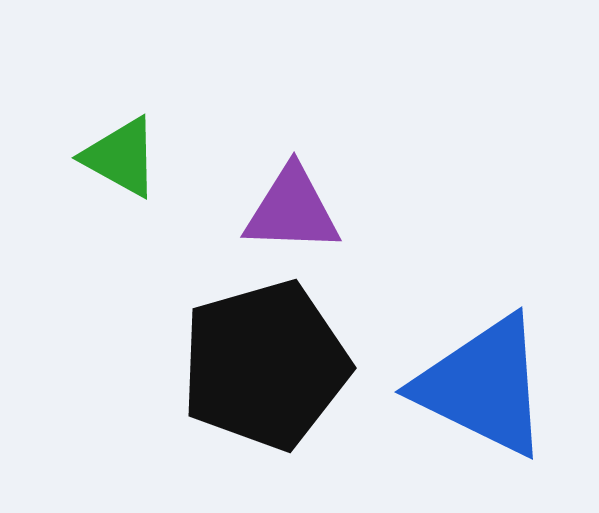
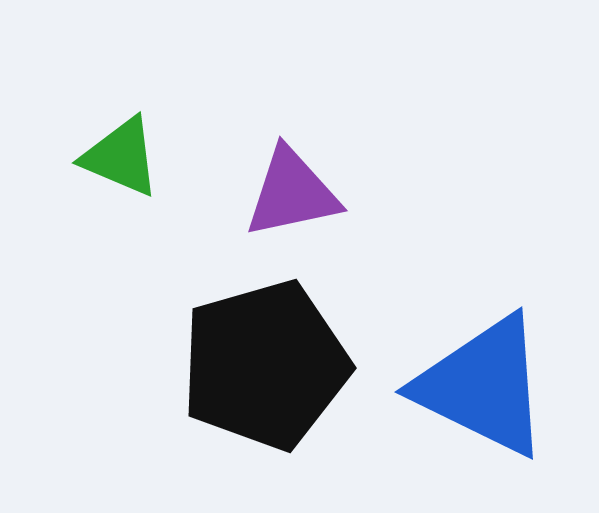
green triangle: rotated 6 degrees counterclockwise
purple triangle: moved 17 px up; rotated 14 degrees counterclockwise
